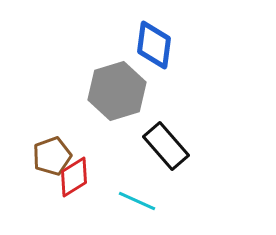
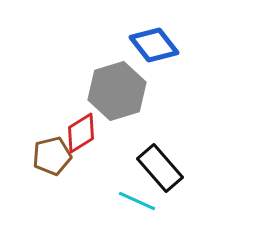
blue diamond: rotated 45 degrees counterclockwise
black rectangle: moved 6 px left, 22 px down
brown pentagon: rotated 6 degrees clockwise
red diamond: moved 7 px right, 44 px up
